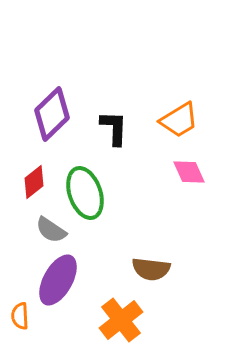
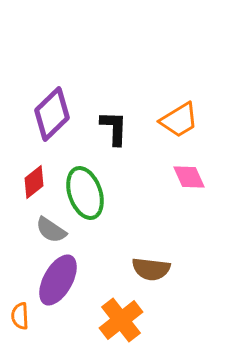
pink diamond: moved 5 px down
